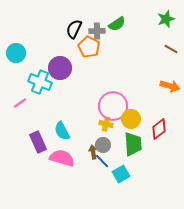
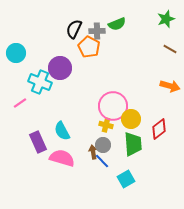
green semicircle: rotated 12 degrees clockwise
brown line: moved 1 px left
yellow cross: moved 1 px down
cyan square: moved 5 px right, 5 px down
